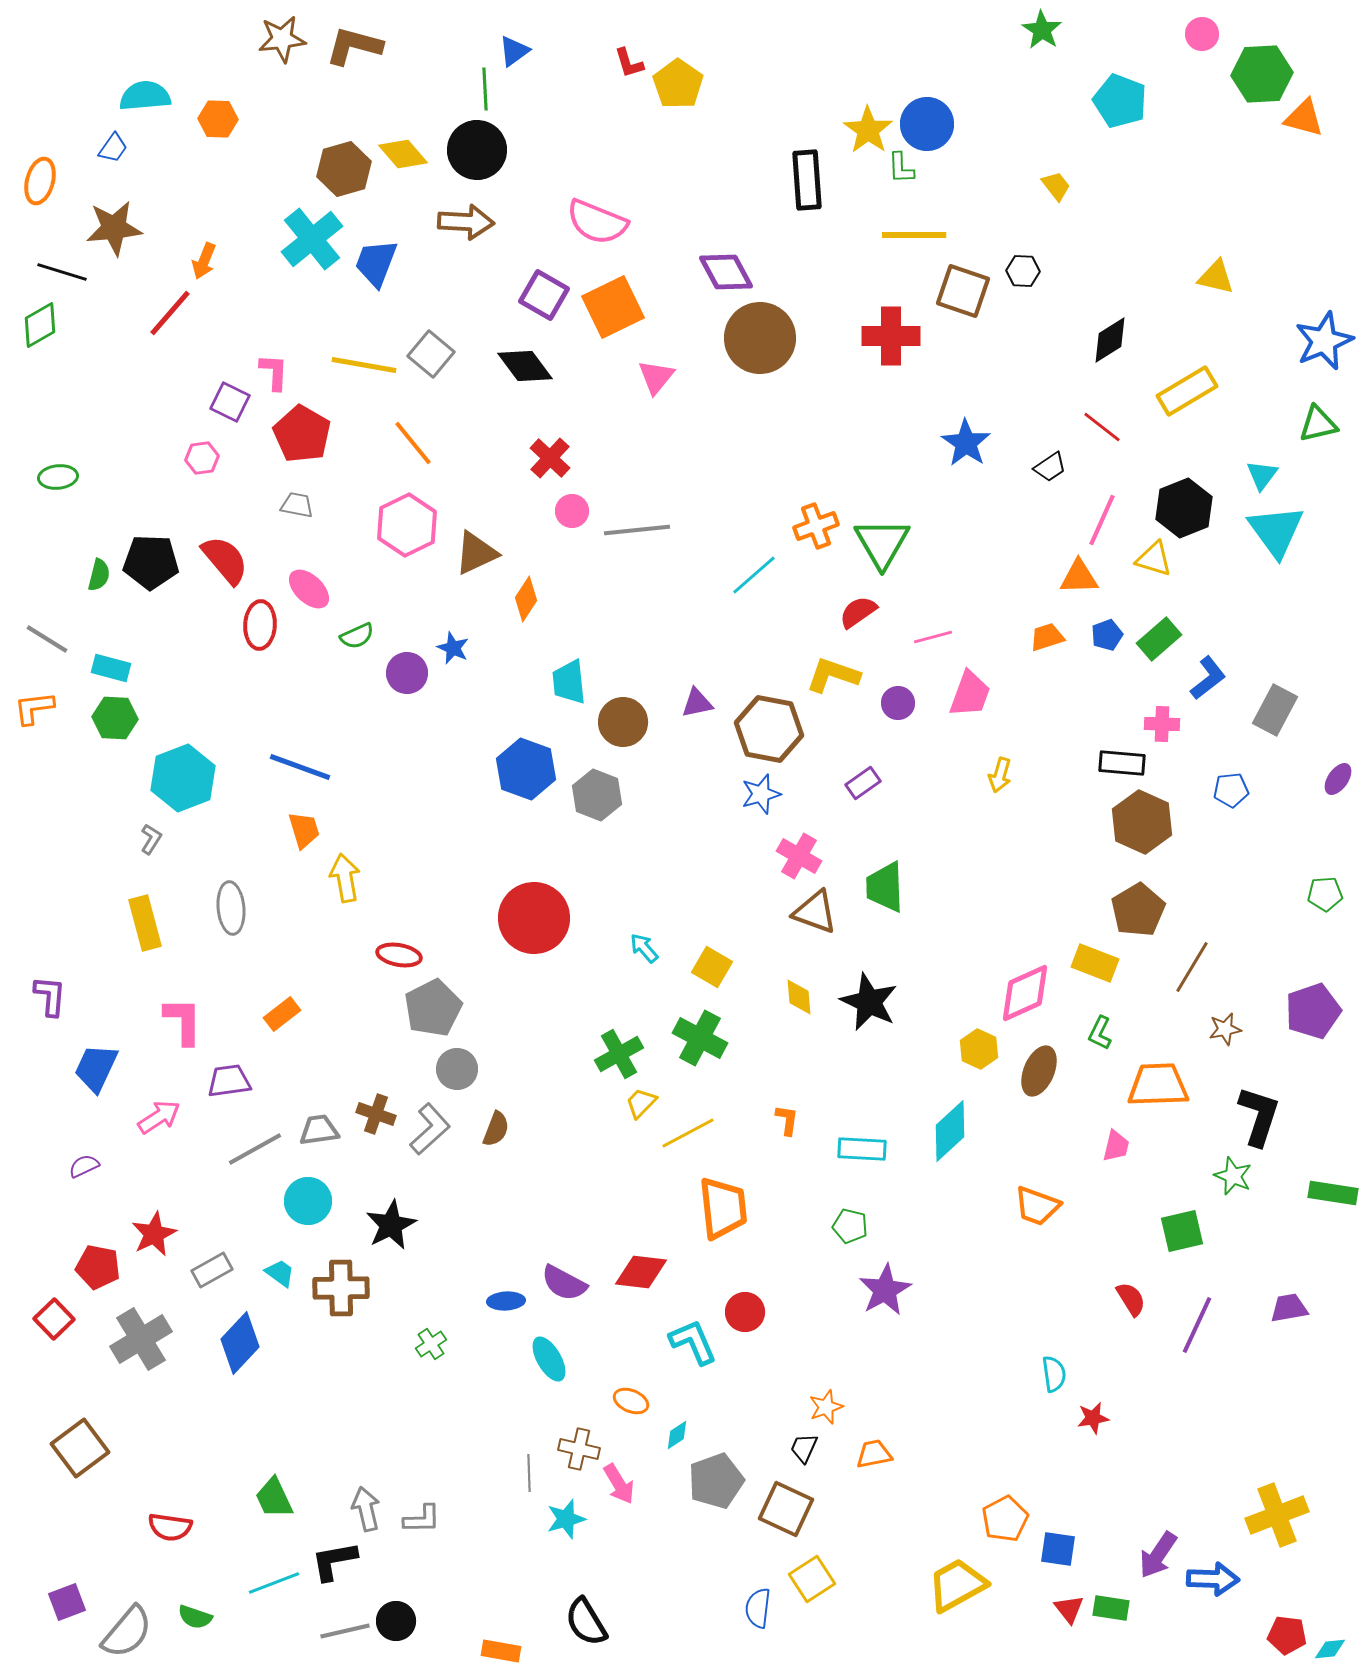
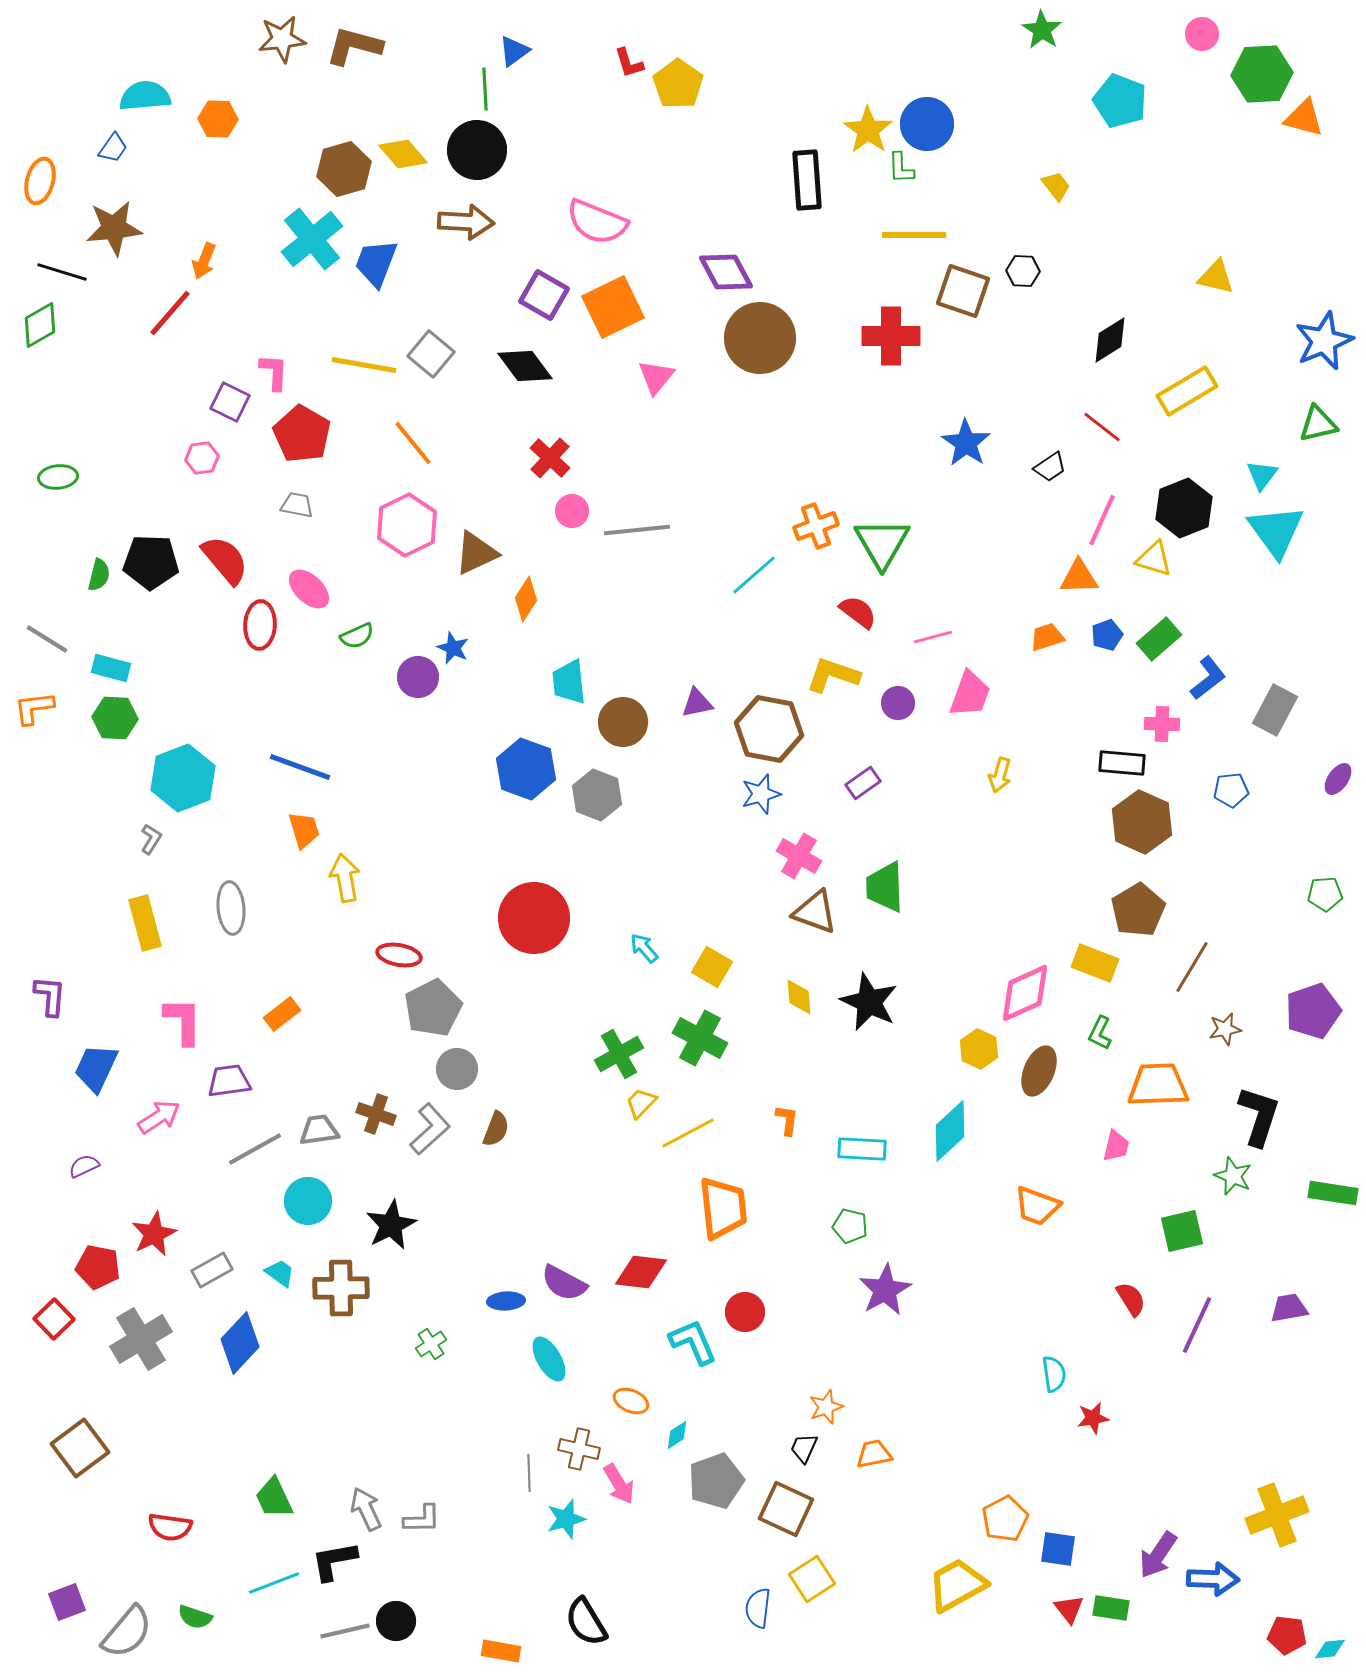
red semicircle at (858, 612): rotated 72 degrees clockwise
purple circle at (407, 673): moved 11 px right, 4 px down
gray arrow at (366, 1509): rotated 12 degrees counterclockwise
